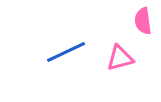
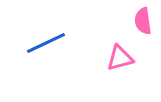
blue line: moved 20 px left, 9 px up
